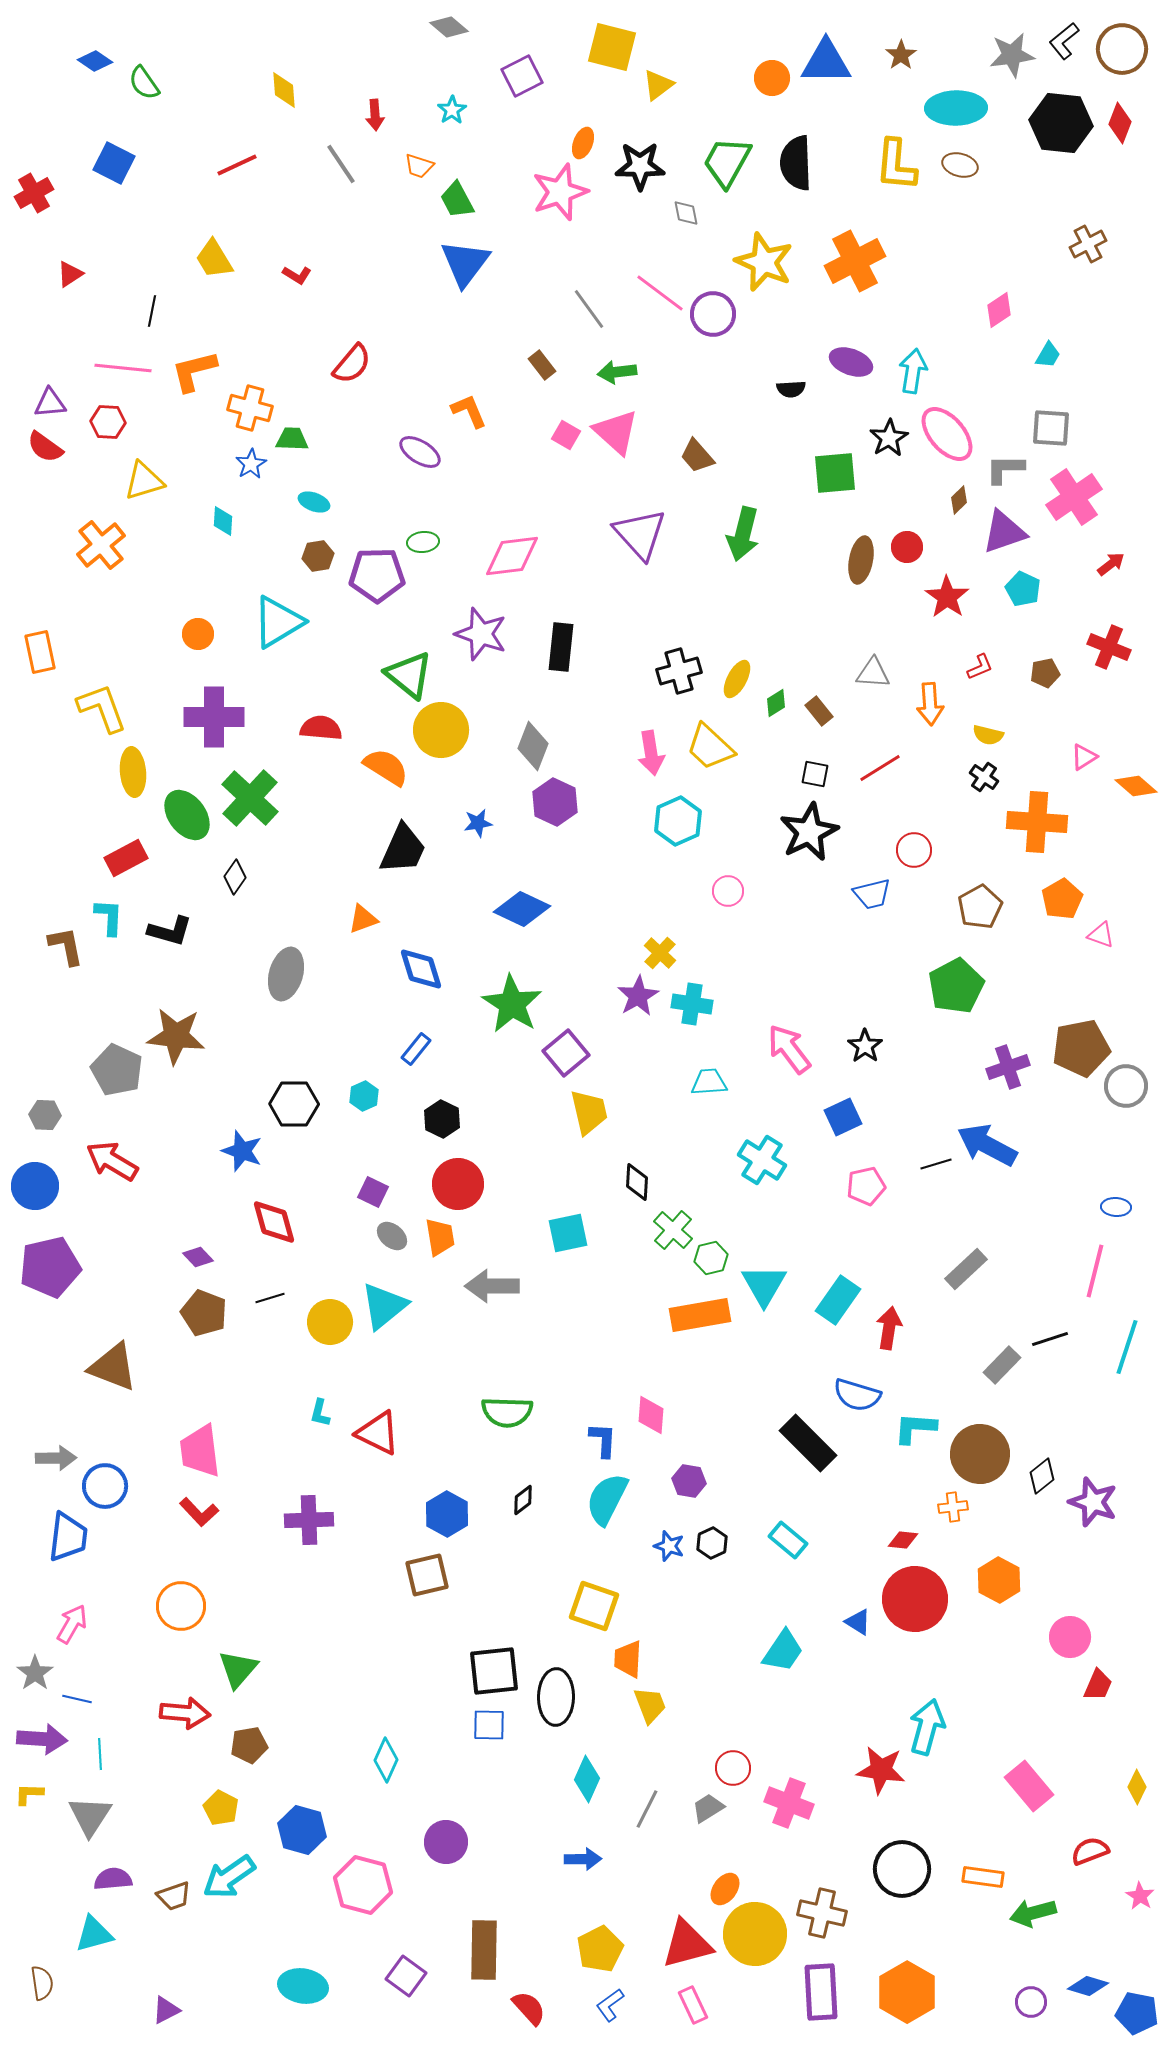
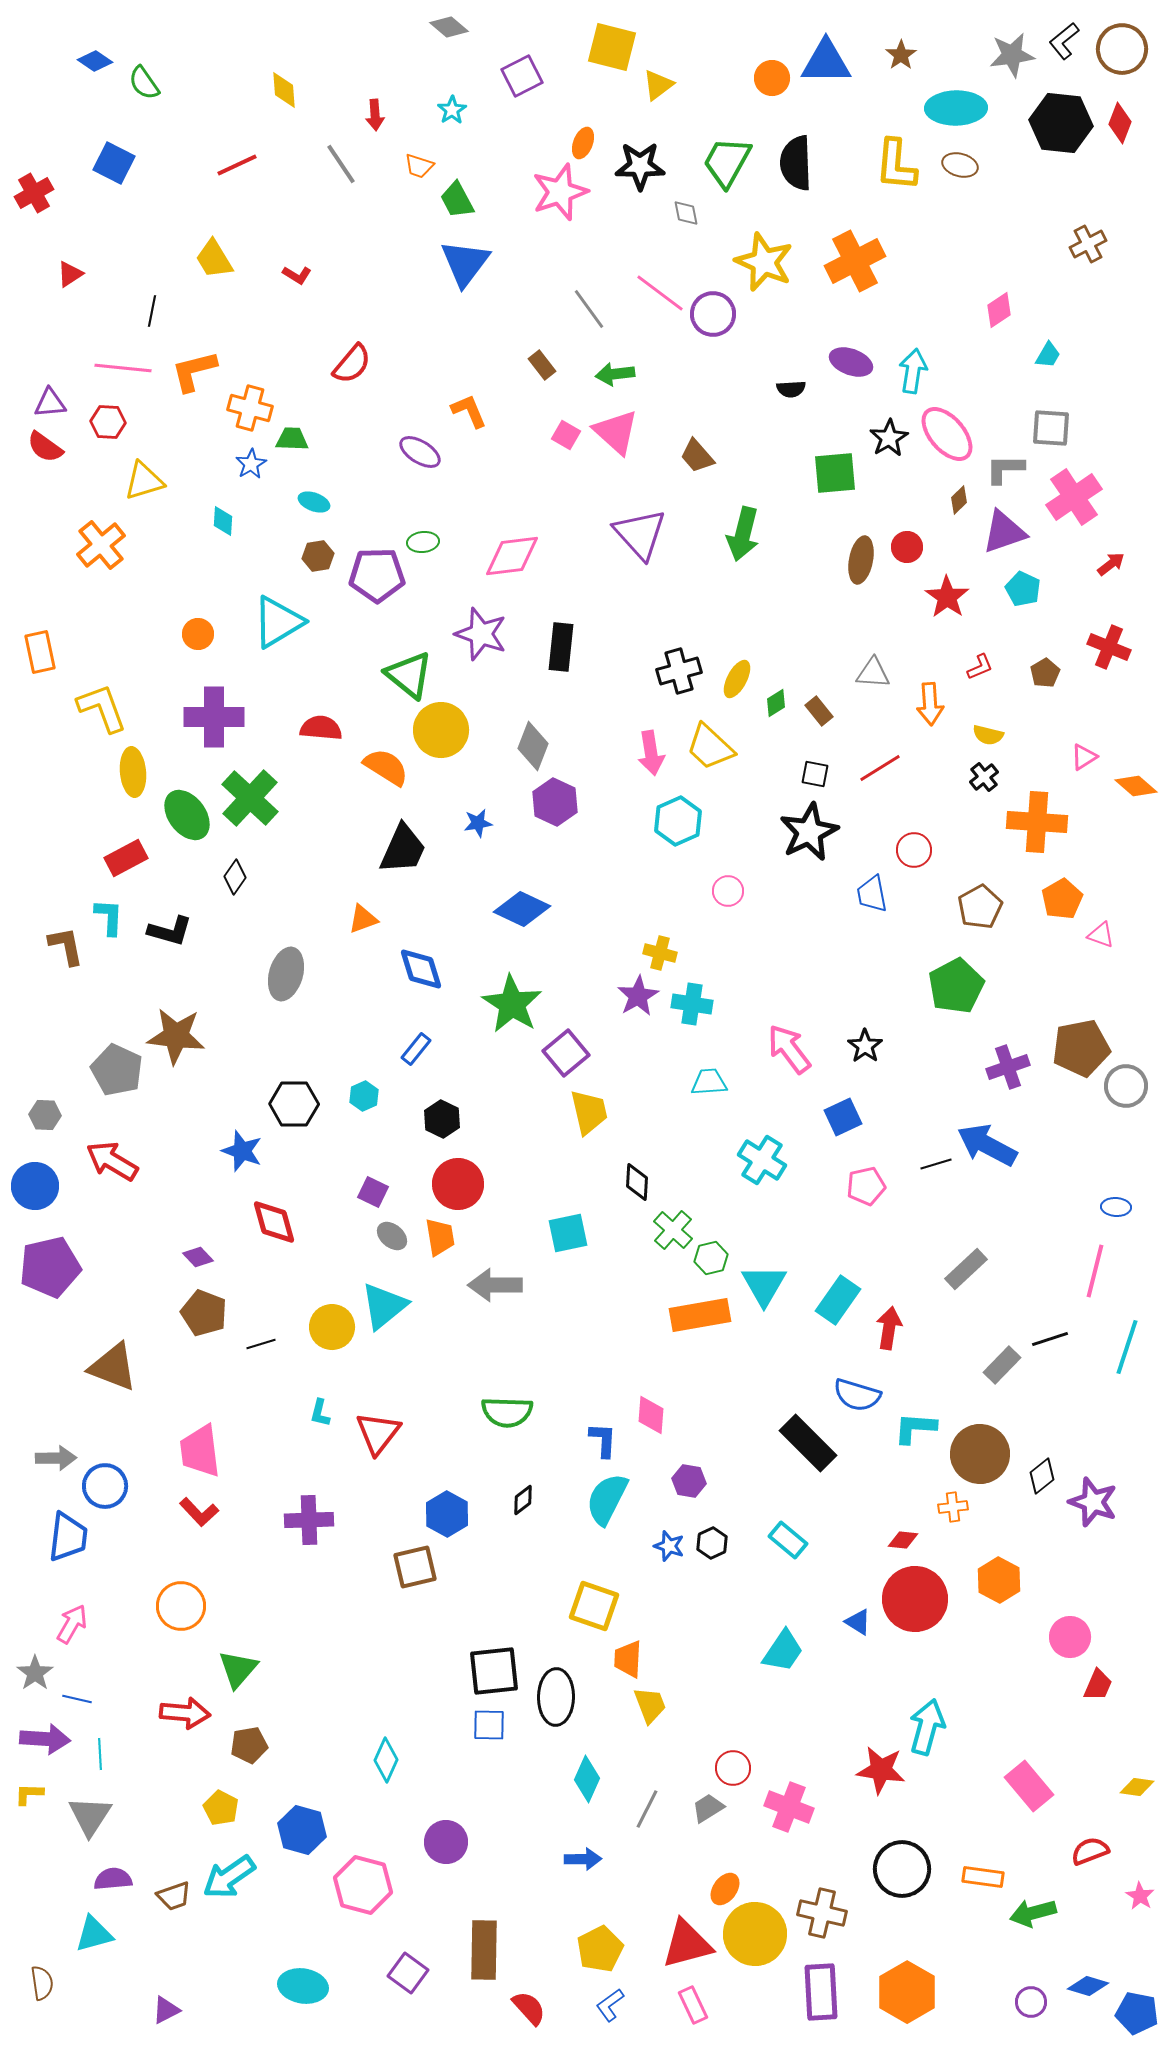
green arrow at (617, 372): moved 2 px left, 2 px down
brown pentagon at (1045, 673): rotated 20 degrees counterclockwise
black cross at (984, 777): rotated 16 degrees clockwise
blue trapezoid at (872, 894): rotated 93 degrees clockwise
yellow cross at (660, 953): rotated 28 degrees counterclockwise
gray arrow at (492, 1286): moved 3 px right, 1 px up
black line at (270, 1298): moved 9 px left, 46 px down
yellow circle at (330, 1322): moved 2 px right, 5 px down
red triangle at (378, 1433): rotated 42 degrees clockwise
brown square at (427, 1575): moved 12 px left, 8 px up
purple arrow at (42, 1739): moved 3 px right
yellow diamond at (1137, 1787): rotated 72 degrees clockwise
pink cross at (789, 1803): moved 4 px down
purple square at (406, 1976): moved 2 px right, 3 px up
